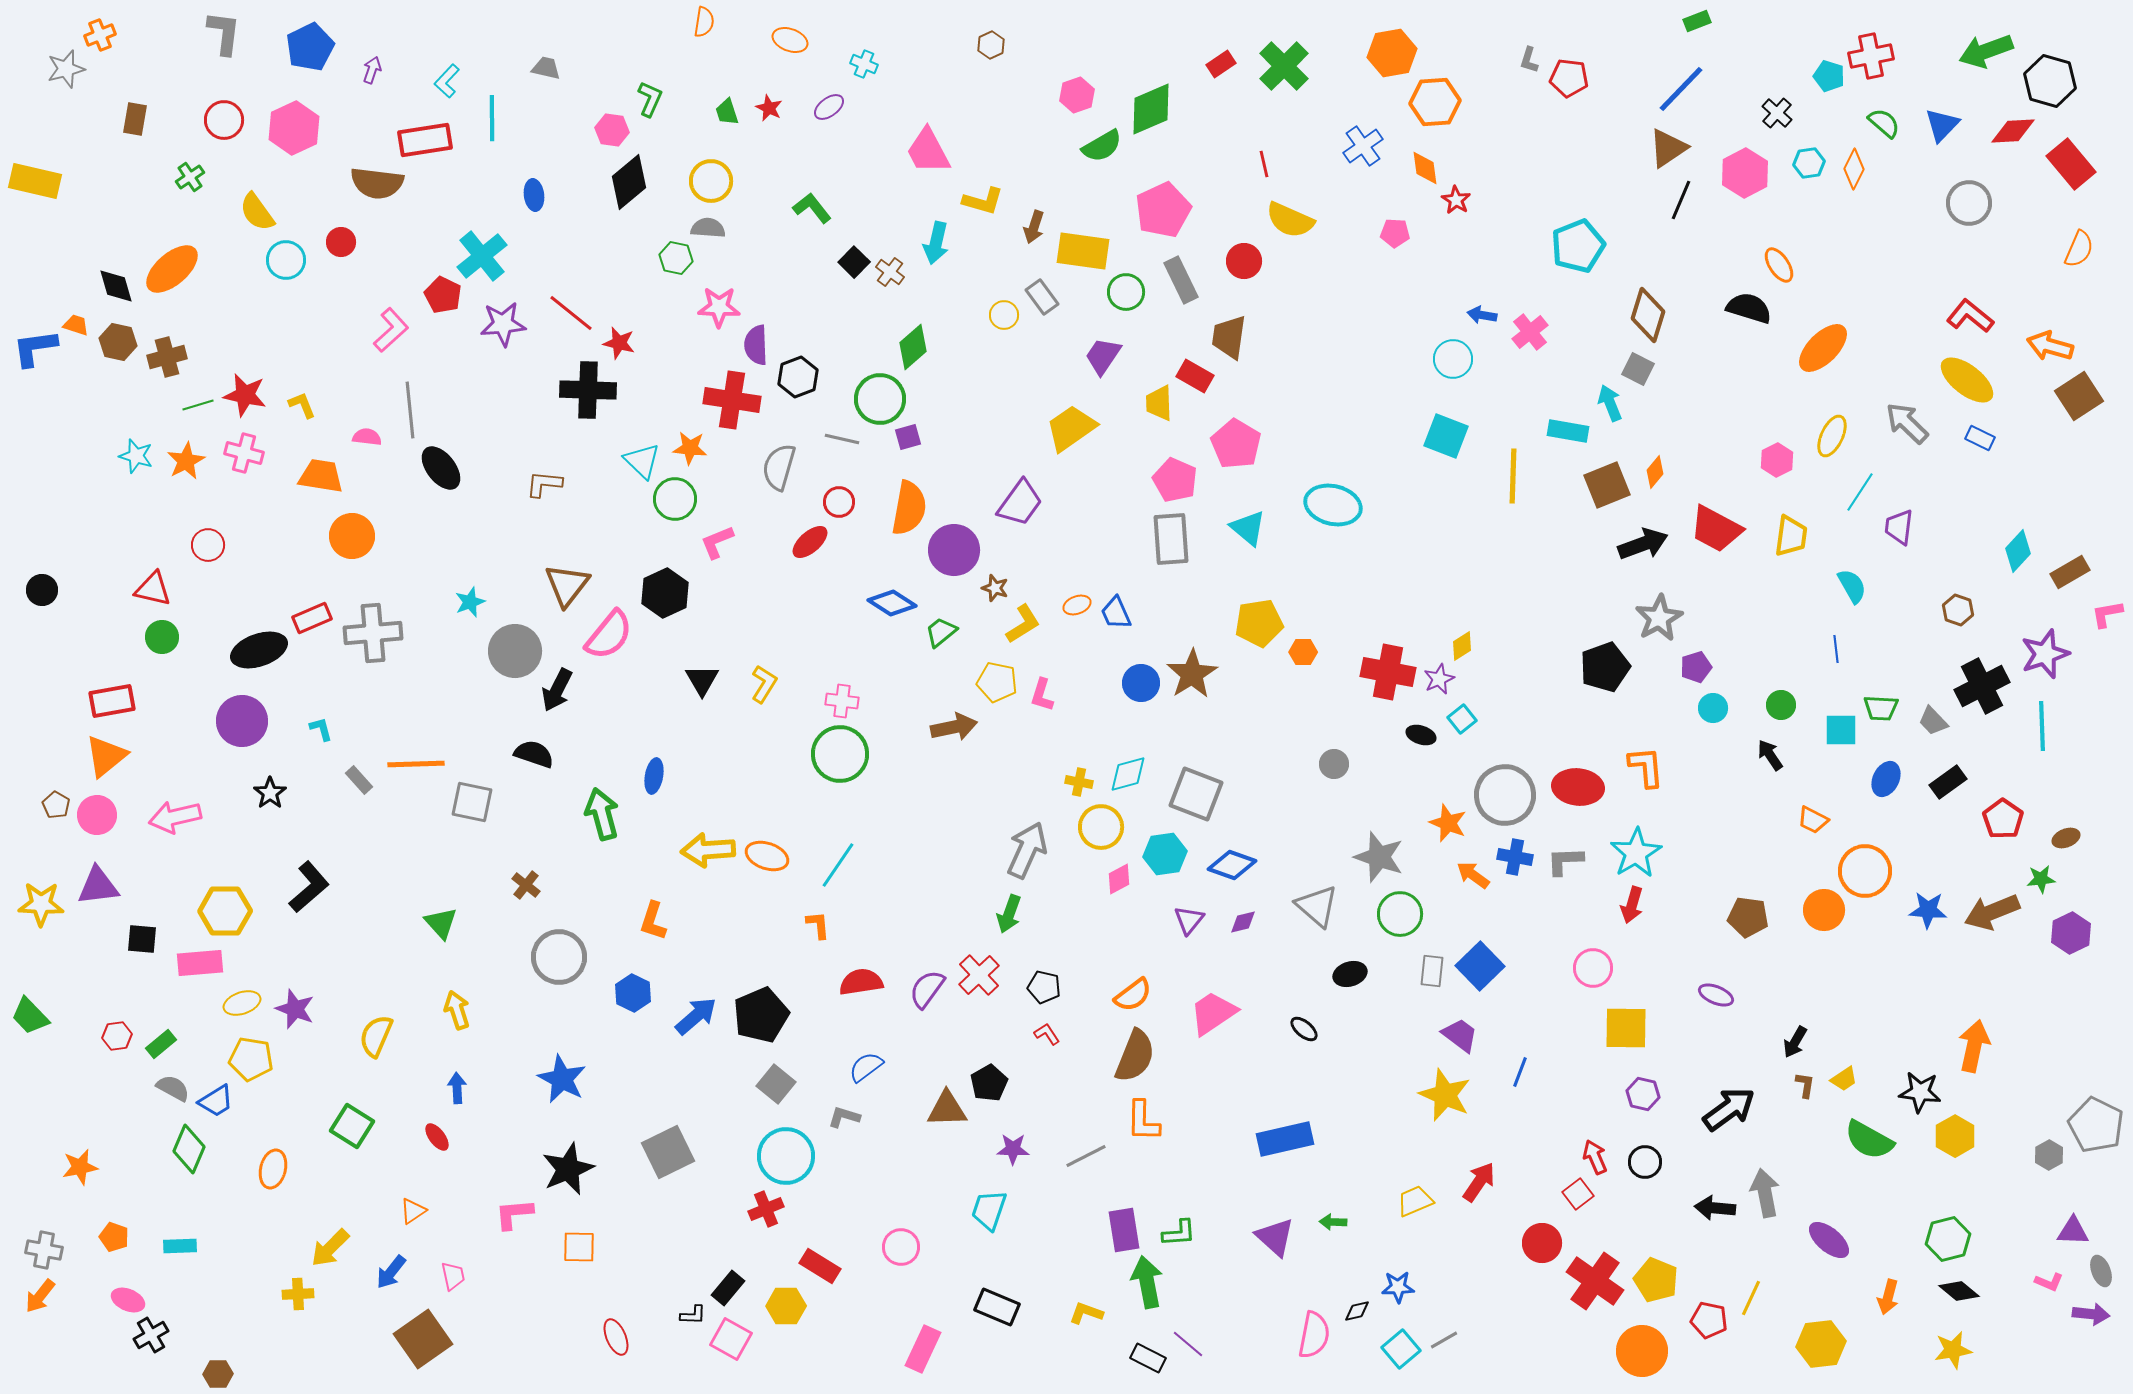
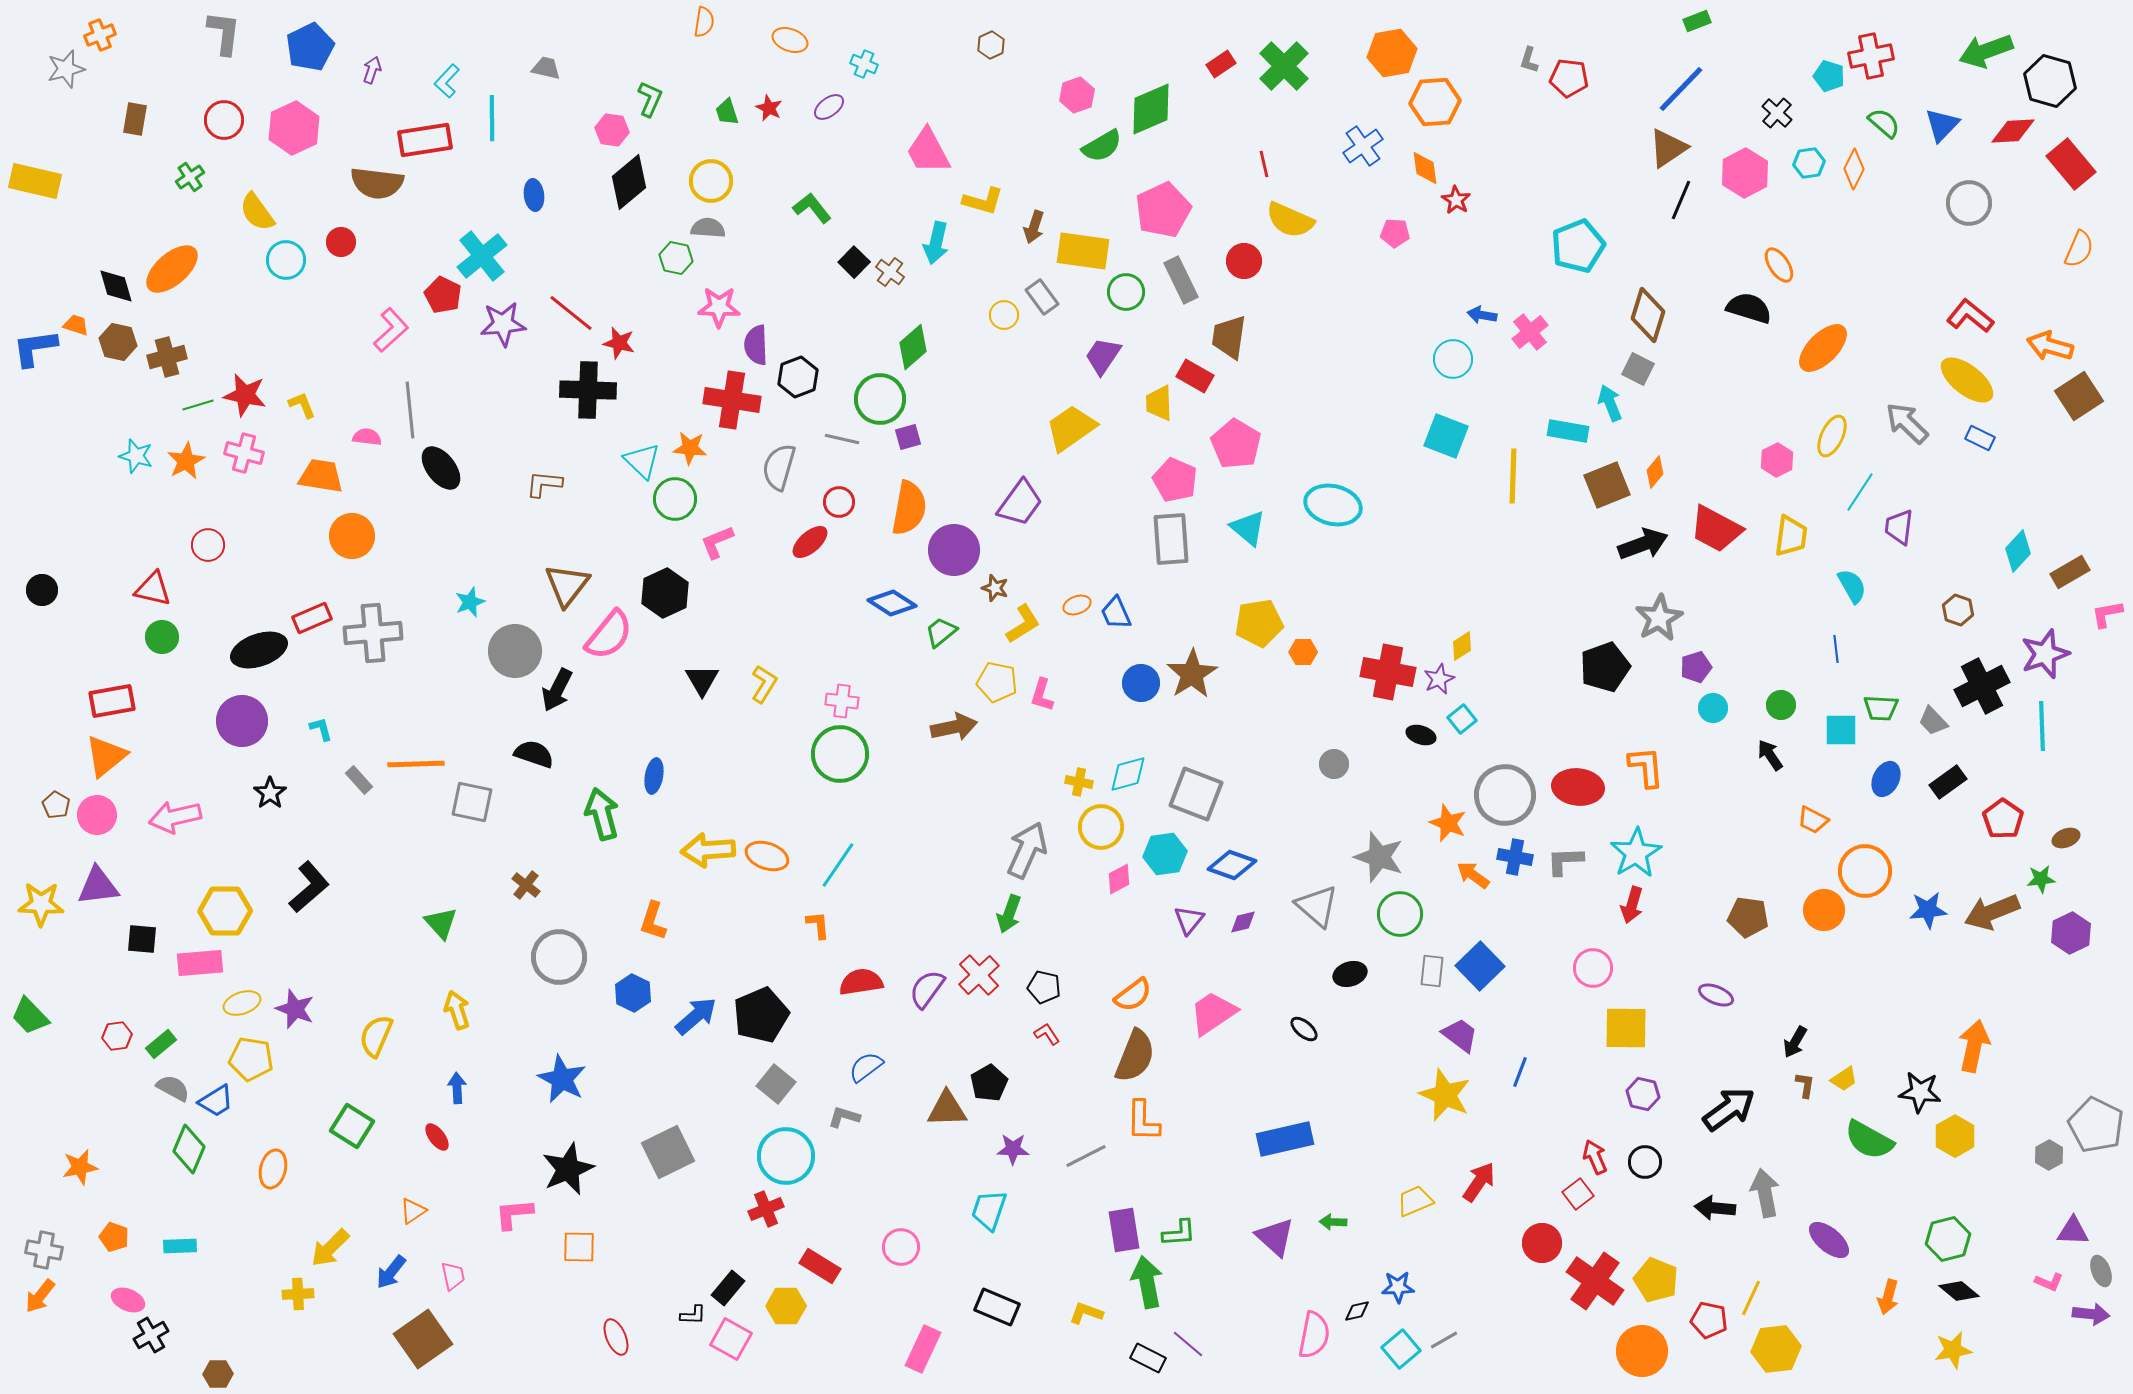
blue star at (1928, 910): rotated 9 degrees counterclockwise
yellow hexagon at (1821, 1344): moved 45 px left, 5 px down
